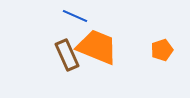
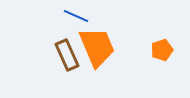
blue line: moved 1 px right
orange trapezoid: rotated 45 degrees clockwise
